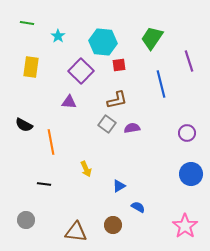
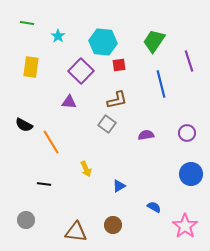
green trapezoid: moved 2 px right, 3 px down
purple semicircle: moved 14 px right, 7 px down
orange line: rotated 20 degrees counterclockwise
blue semicircle: moved 16 px right
